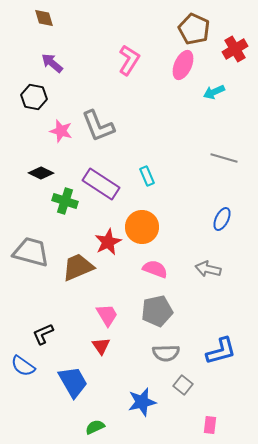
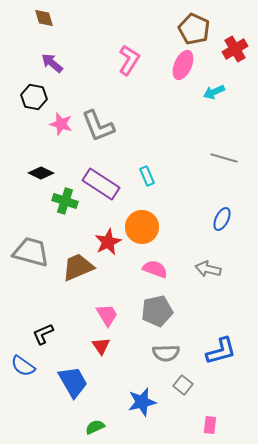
pink star: moved 7 px up
